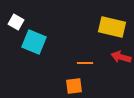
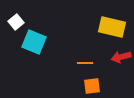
white square: rotated 21 degrees clockwise
red arrow: rotated 30 degrees counterclockwise
orange square: moved 18 px right
